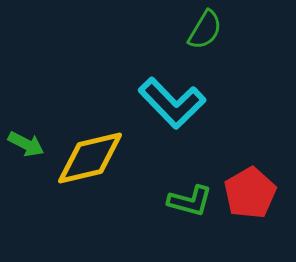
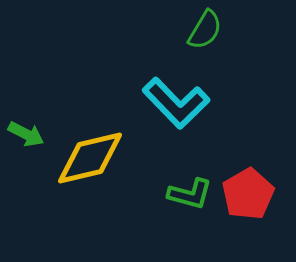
cyan L-shape: moved 4 px right
green arrow: moved 10 px up
red pentagon: moved 2 px left, 1 px down
green L-shape: moved 7 px up
